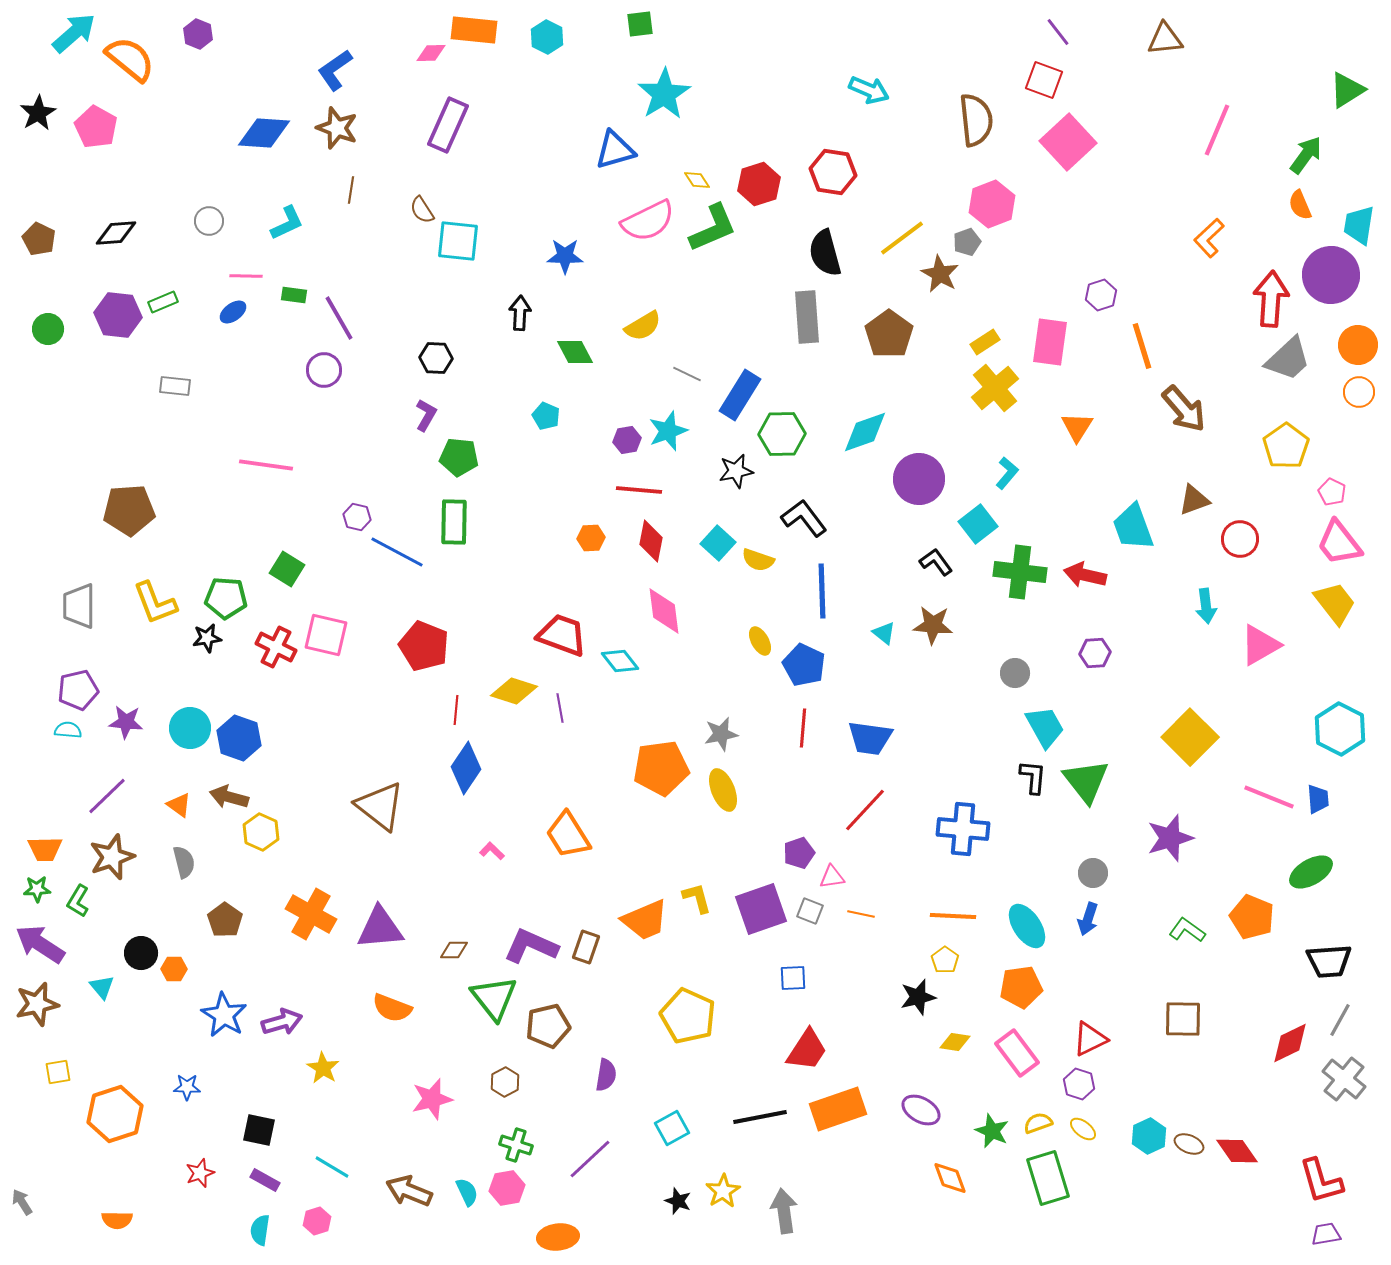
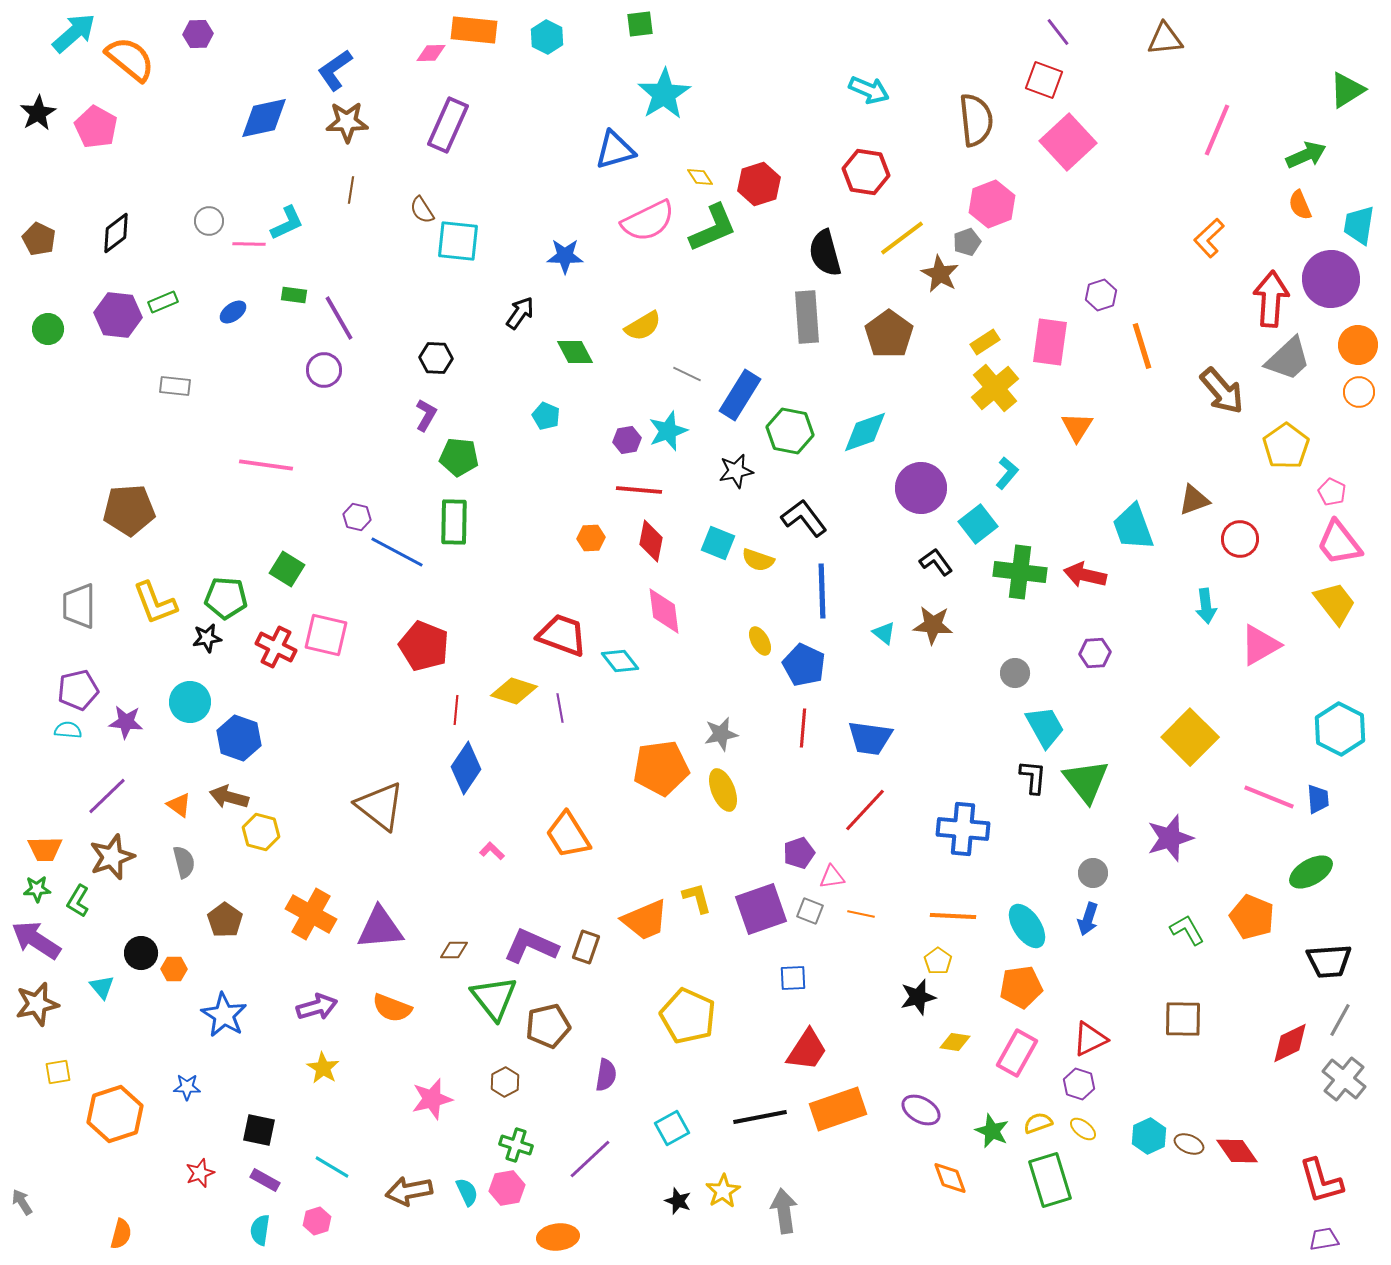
purple hexagon at (198, 34): rotated 24 degrees counterclockwise
brown star at (337, 128): moved 10 px right, 6 px up; rotated 21 degrees counterclockwise
blue diamond at (264, 133): moved 15 px up; rotated 16 degrees counterclockwise
green arrow at (1306, 155): rotated 30 degrees clockwise
red hexagon at (833, 172): moved 33 px right
yellow diamond at (697, 180): moved 3 px right, 3 px up
black diamond at (116, 233): rotated 33 degrees counterclockwise
purple circle at (1331, 275): moved 4 px down
pink line at (246, 276): moved 3 px right, 32 px up
black arrow at (520, 313): rotated 32 degrees clockwise
brown arrow at (1184, 409): moved 38 px right, 18 px up
green hexagon at (782, 434): moved 8 px right, 3 px up; rotated 12 degrees clockwise
purple circle at (919, 479): moved 2 px right, 9 px down
cyan square at (718, 543): rotated 20 degrees counterclockwise
cyan circle at (190, 728): moved 26 px up
yellow hexagon at (261, 832): rotated 9 degrees counterclockwise
green L-shape at (1187, 930): rotated 24 degrees clockwise
purple arrow at (40, 944): moved 4 px left, 4 px up
yellow pentagon at (945, 960): moved 7 px left, 1 px down
purple arrow at (282, 1022): moved 35 px right, 15 px up
pink rectangle at (1017, 1053): rotated 66 degrees clockwise
green rectangle at (1048, 1178): moved 2 px right, 2 px down
brown arrow at (409, 1191): rotated 33 degrees counterclockwise
orange semicircle at (117, 1220): moved 4 px right, 14 px down; rotated 76 degrees counterclockwise
purple trapezoid at (1326, 1234): moved 2 px left, 5 px down
